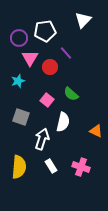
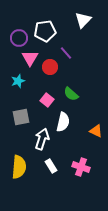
gray square: rotated 30 degrees counterclockwise
